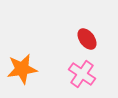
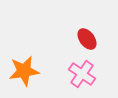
orange star: moved 2 px right, 2 px down
